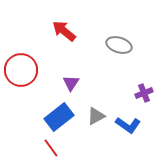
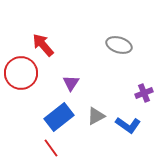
red arrow: moved 21 px left, 14 px down; rotated 10 degrees clockwise
red circle: moved 3 px down
